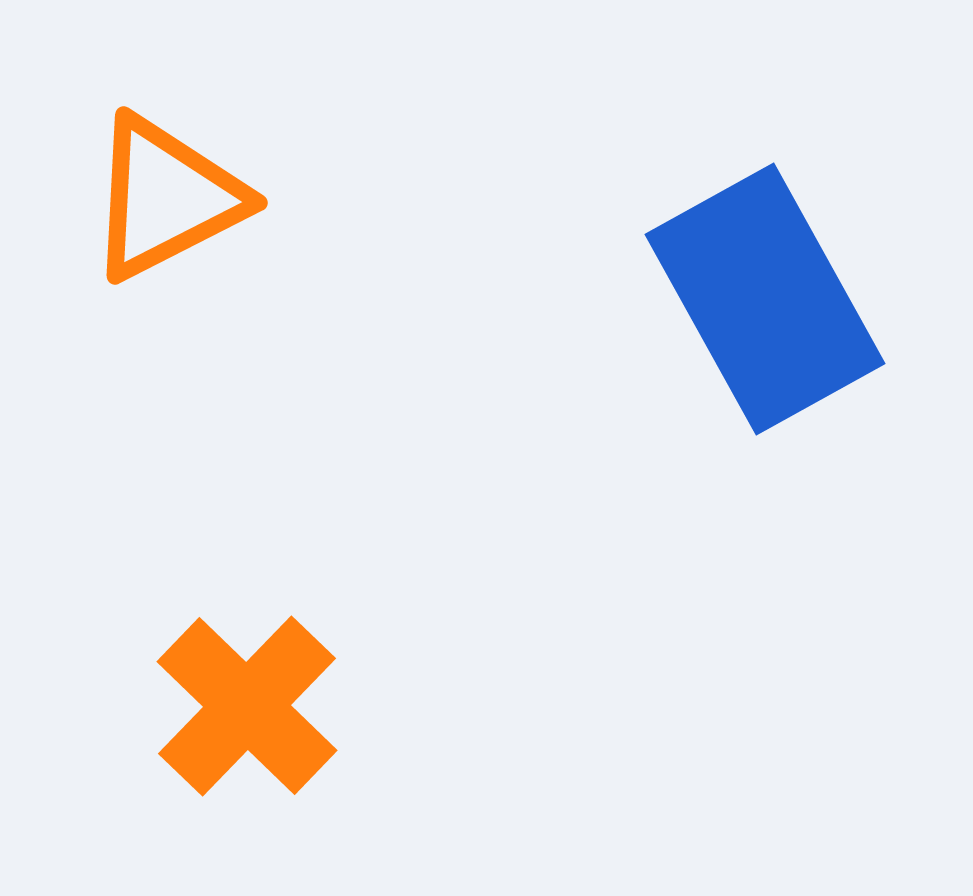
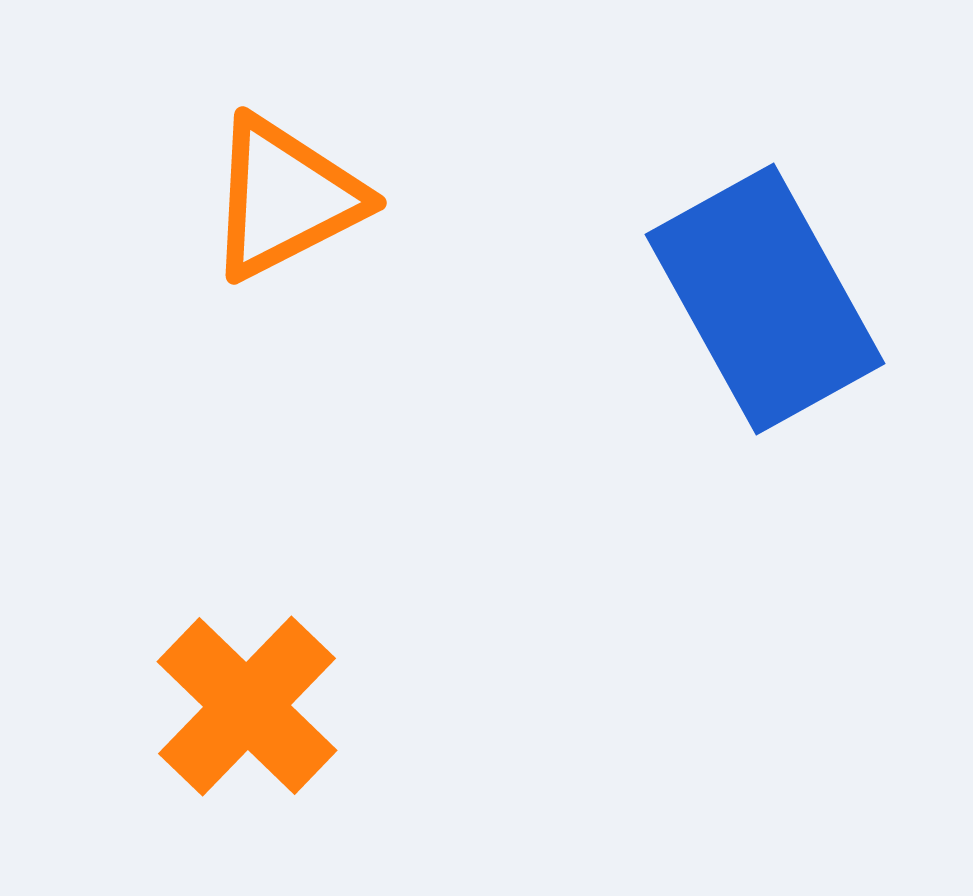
orange triangle: moved 119 px right
